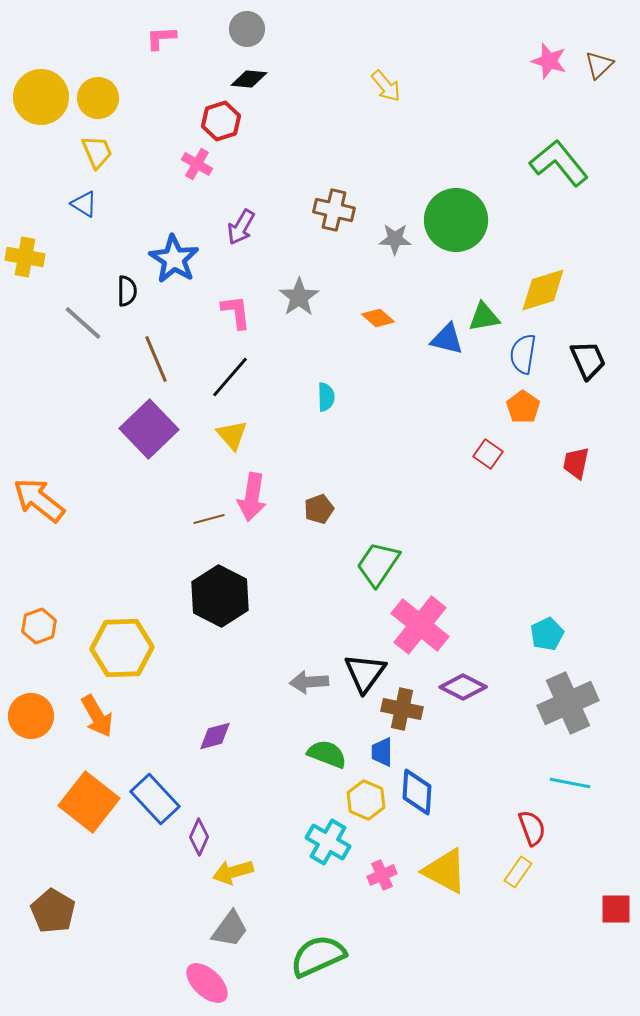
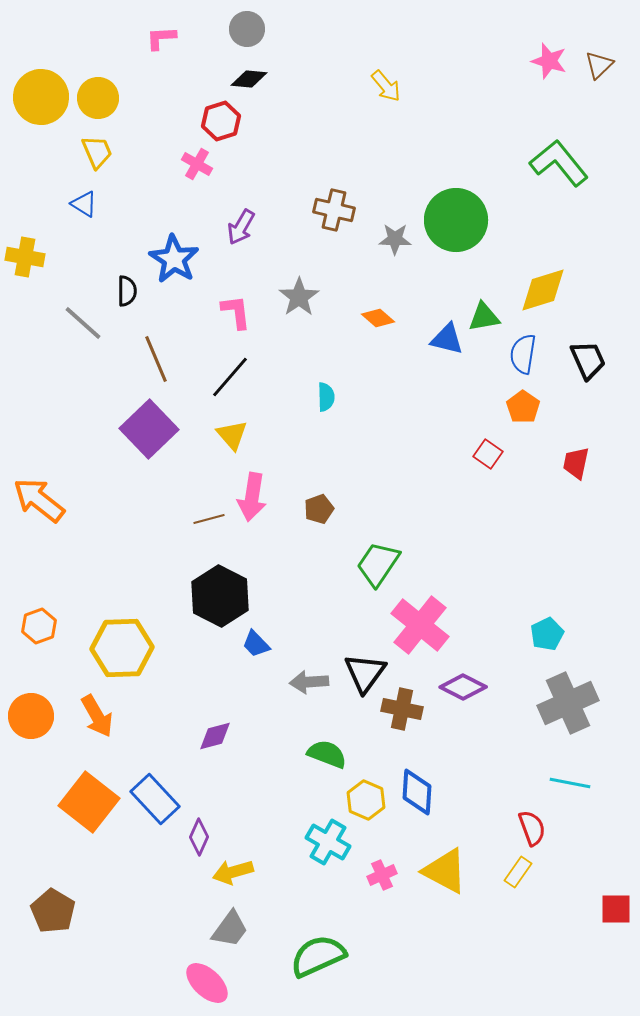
blue trapezoid at (382, 752): moved 126 px left, 108 px up; rotated 44 degrees counterclockwise
